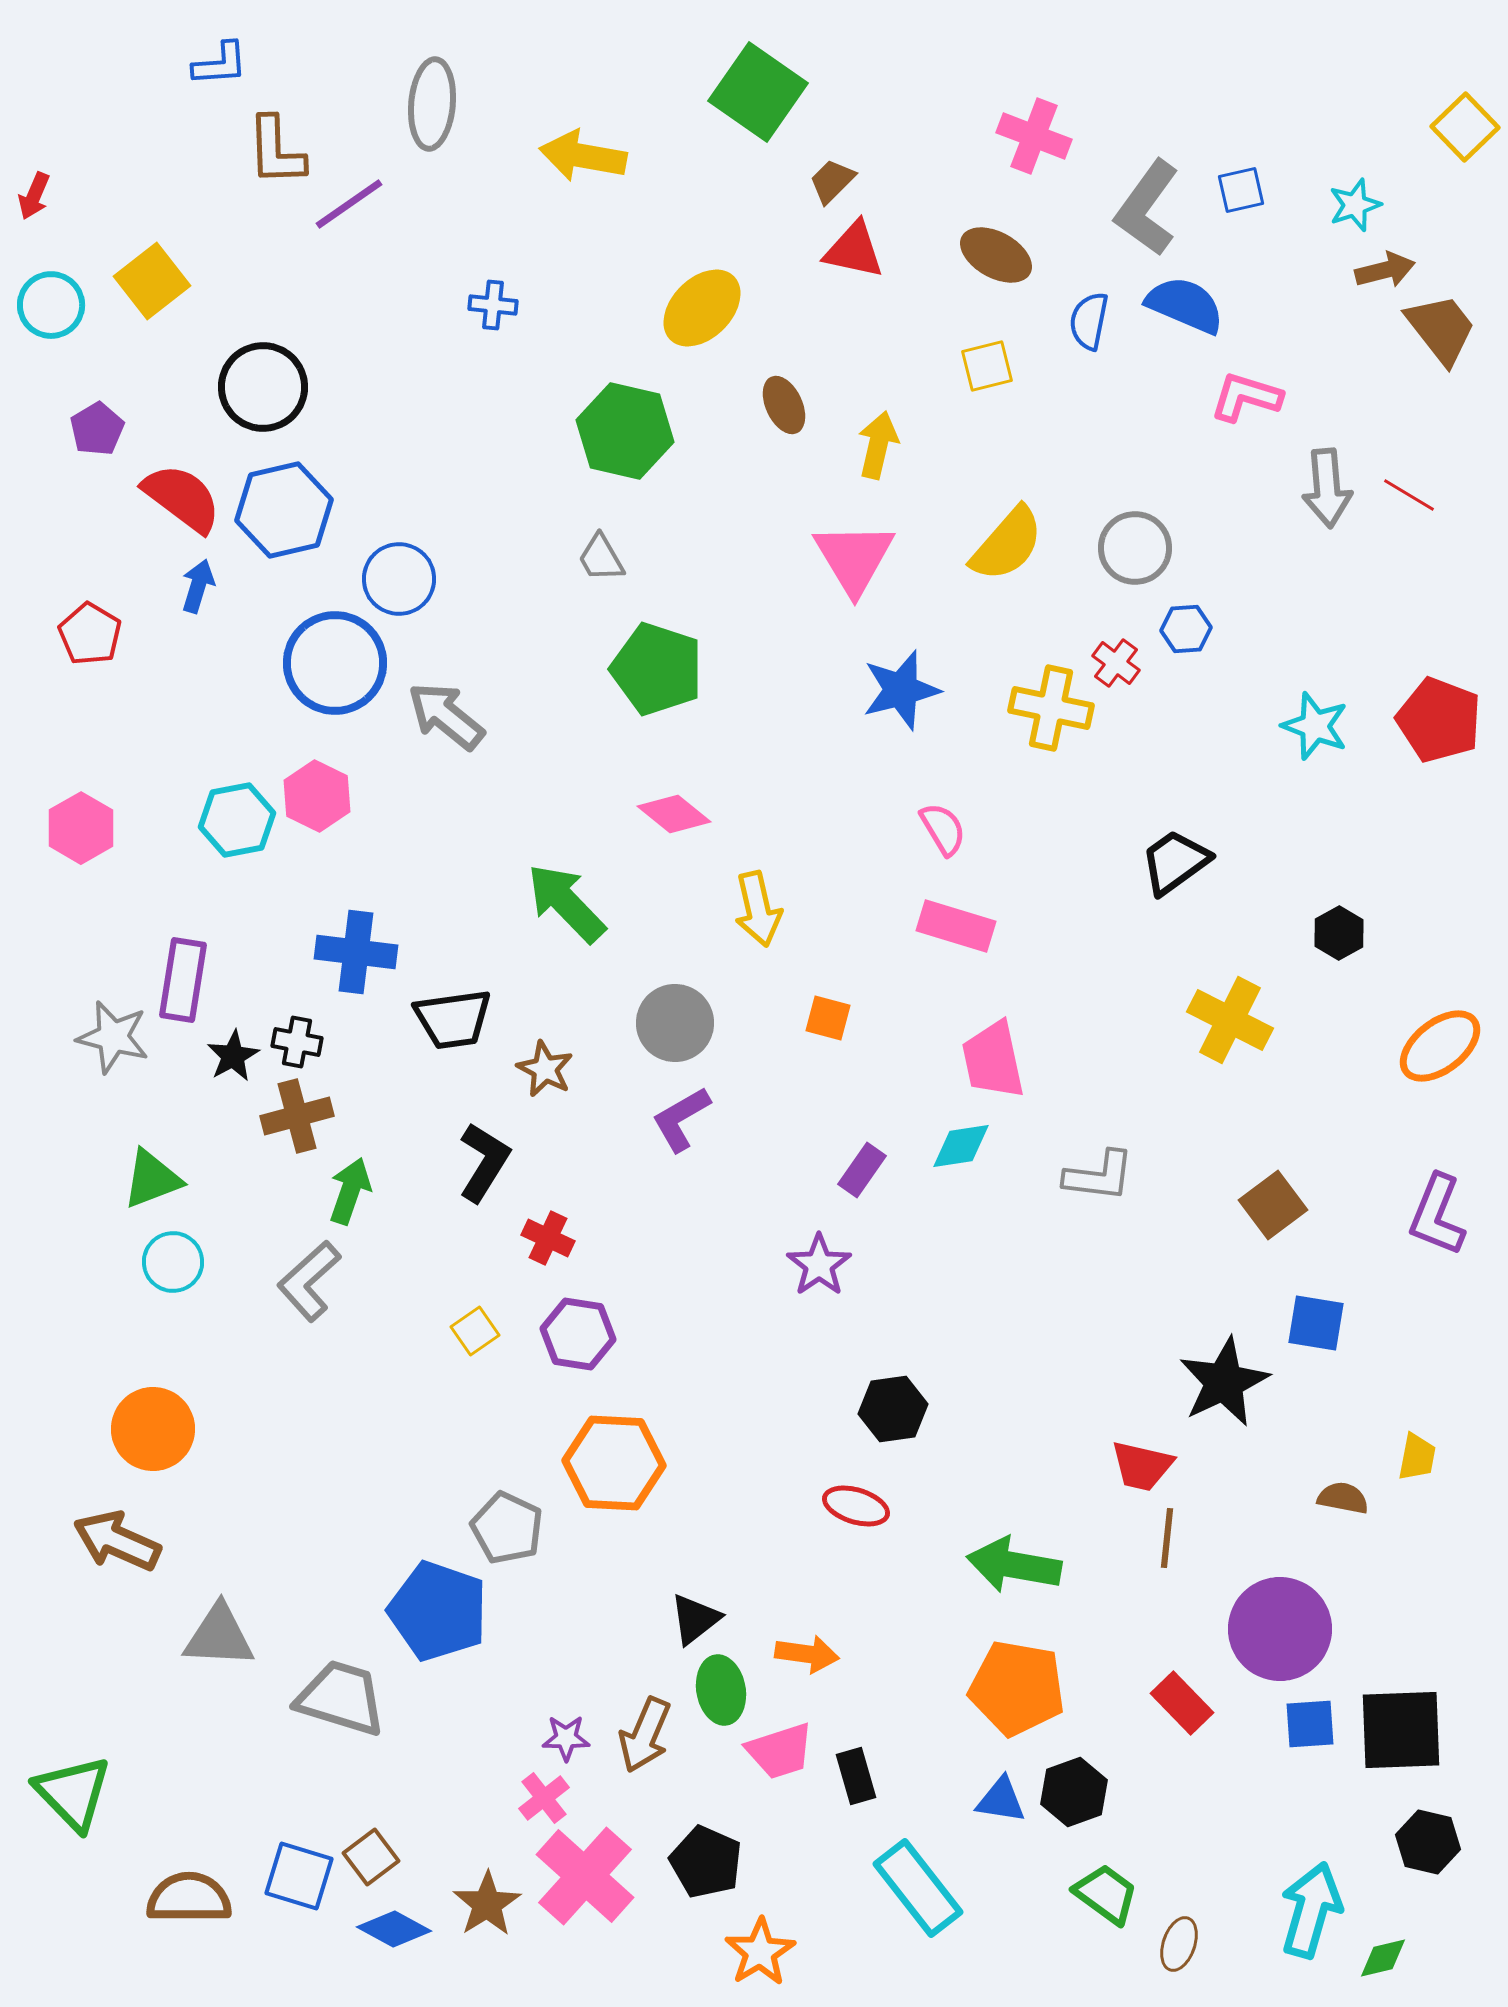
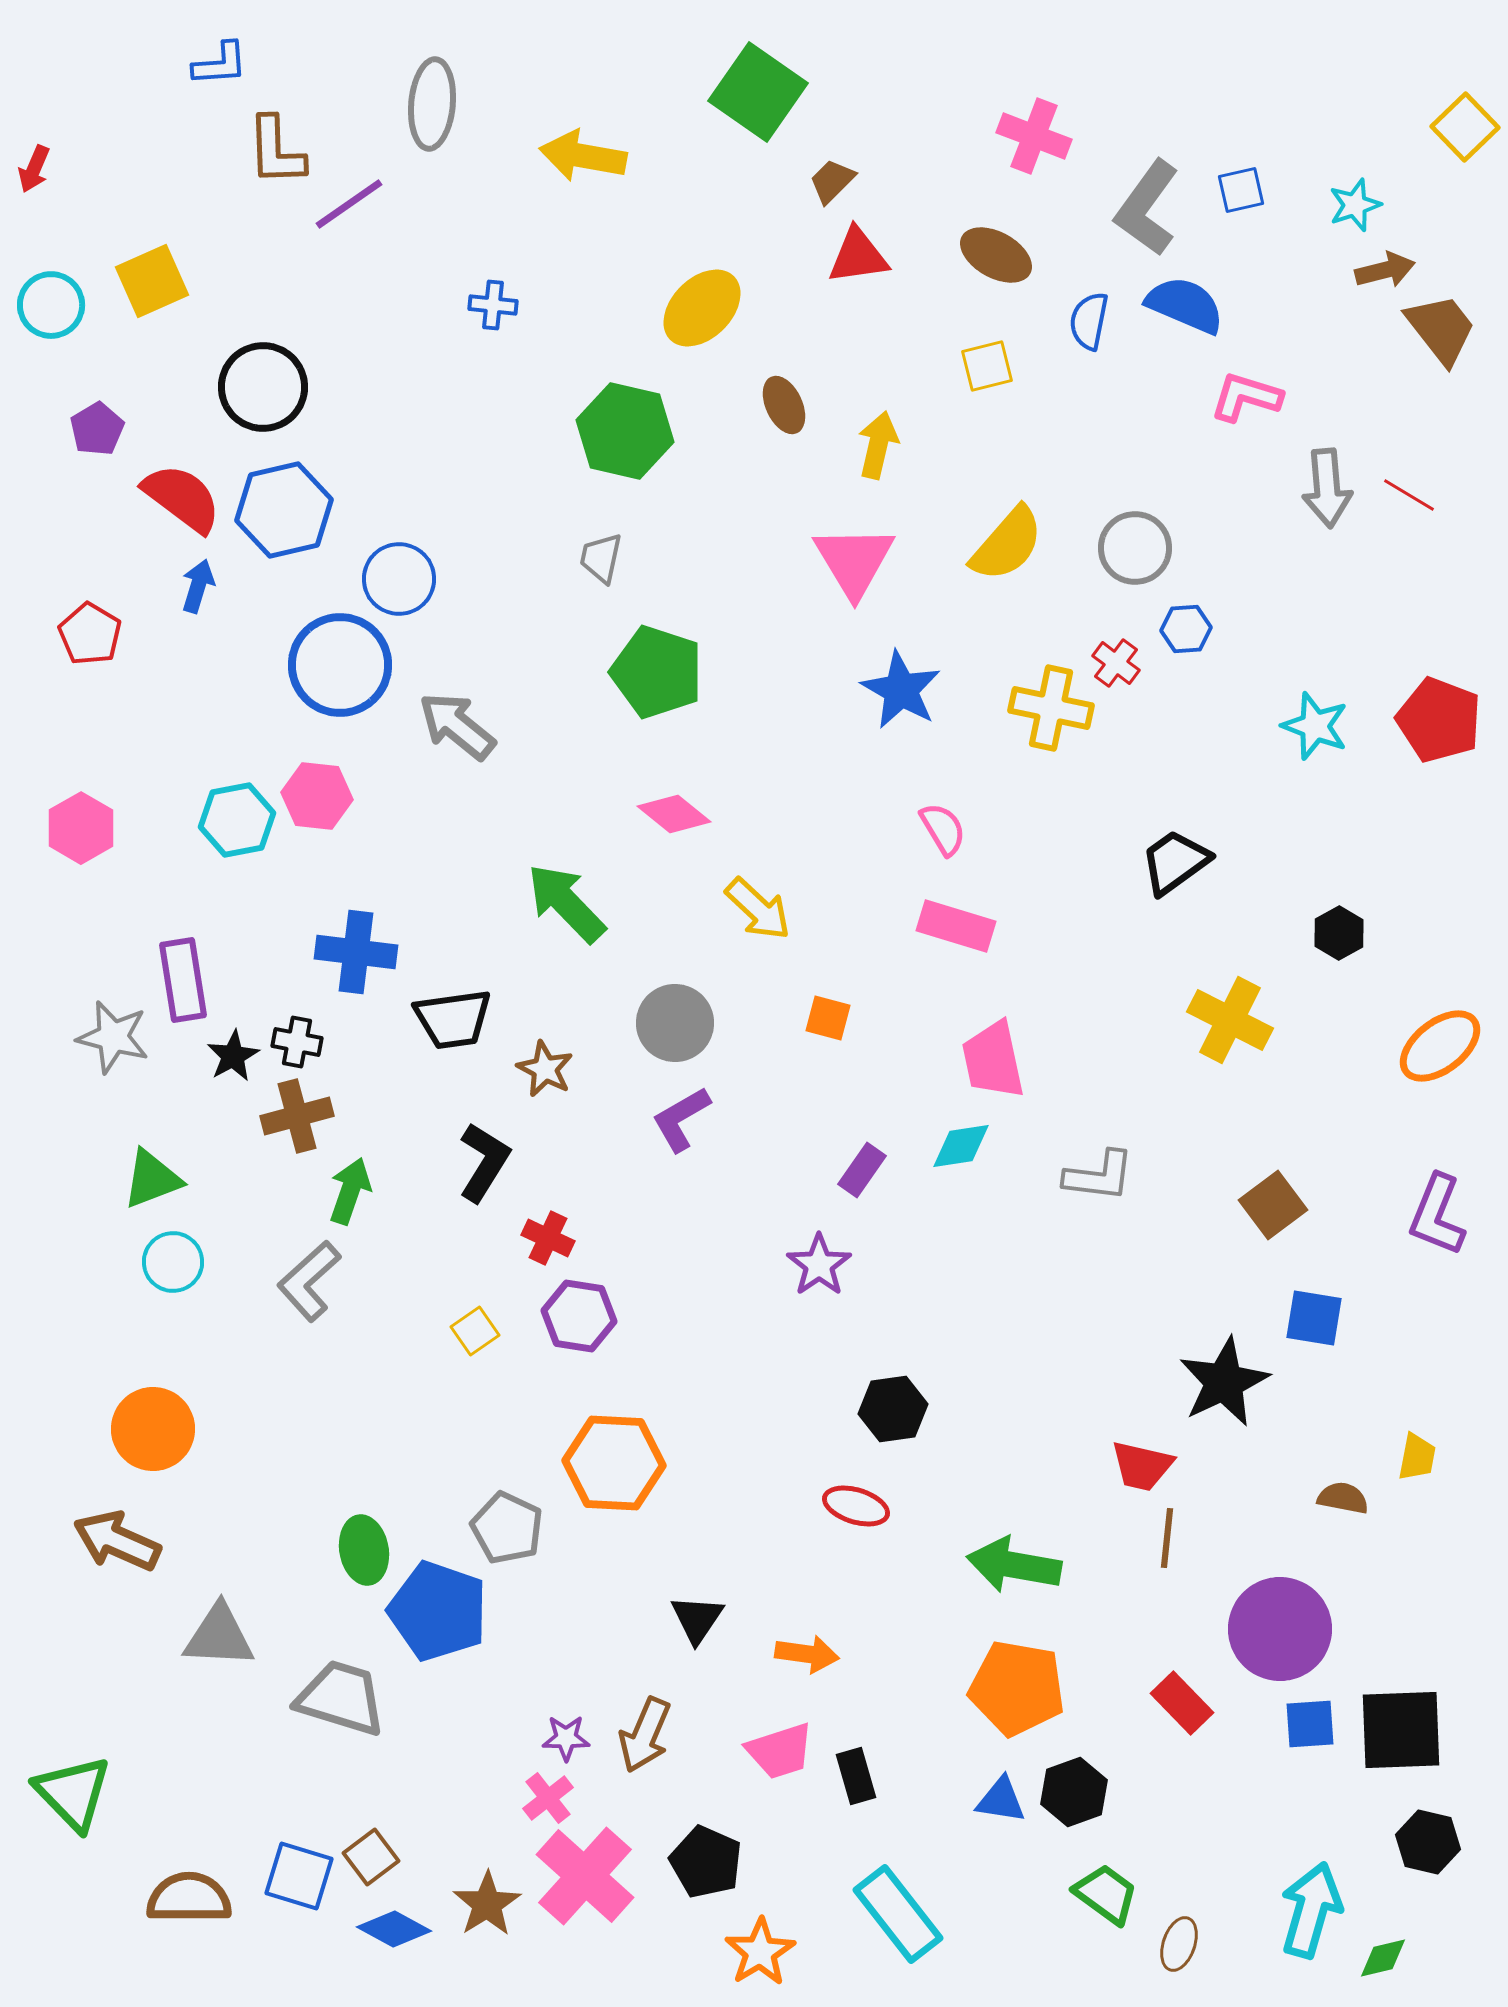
red arrow at (34, 196): moved 27 px up
red triangle at (854, 250): moved 4 px right, 6 px down; rotated 20 degrees counterclockwise
yellow square at (152, 281): rotated 14 degrees clockwise
gray trapezoid at (601, 558): rotated 42 degrees clockwise
pink triangle at (854, 558): moved 3 px down
blue circle at (335, 663): moved 5 px right, 2 px down
green pentagon at (657, 669): moved 3 px down
blue star at (901, 690): rotated 28 degrees counterclockwise
gray arrow at (446, 716): moved 11 px right, 10 px down
pink hexagon at (317, 796): rotated 20 degrees counterclockwise
yellow arrow at (758, 909): rotated 34 degrees counterclockwise
purple rectangle at (183, 980): rotated 18 degrees counterclockwise
blue square at (1316, 1323): moved 2 px left, 5 px up
purple hexagon at (578, 1334): moved 1 px right, 18 px up
black triangle at (695, 1619): moved 2 px right; rotated 18 degrees counterclockwise
green ellipse at (721, 1690): moved 357 px left, 140 px up
pink cross at (544, 1798): moved 4 px right
cyan rectangle at (918, 1888): moved 20 px left, 26 px down
